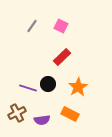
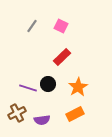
orange rectangle: moved 5 px right; rotated 54 degrees counterclockwise
